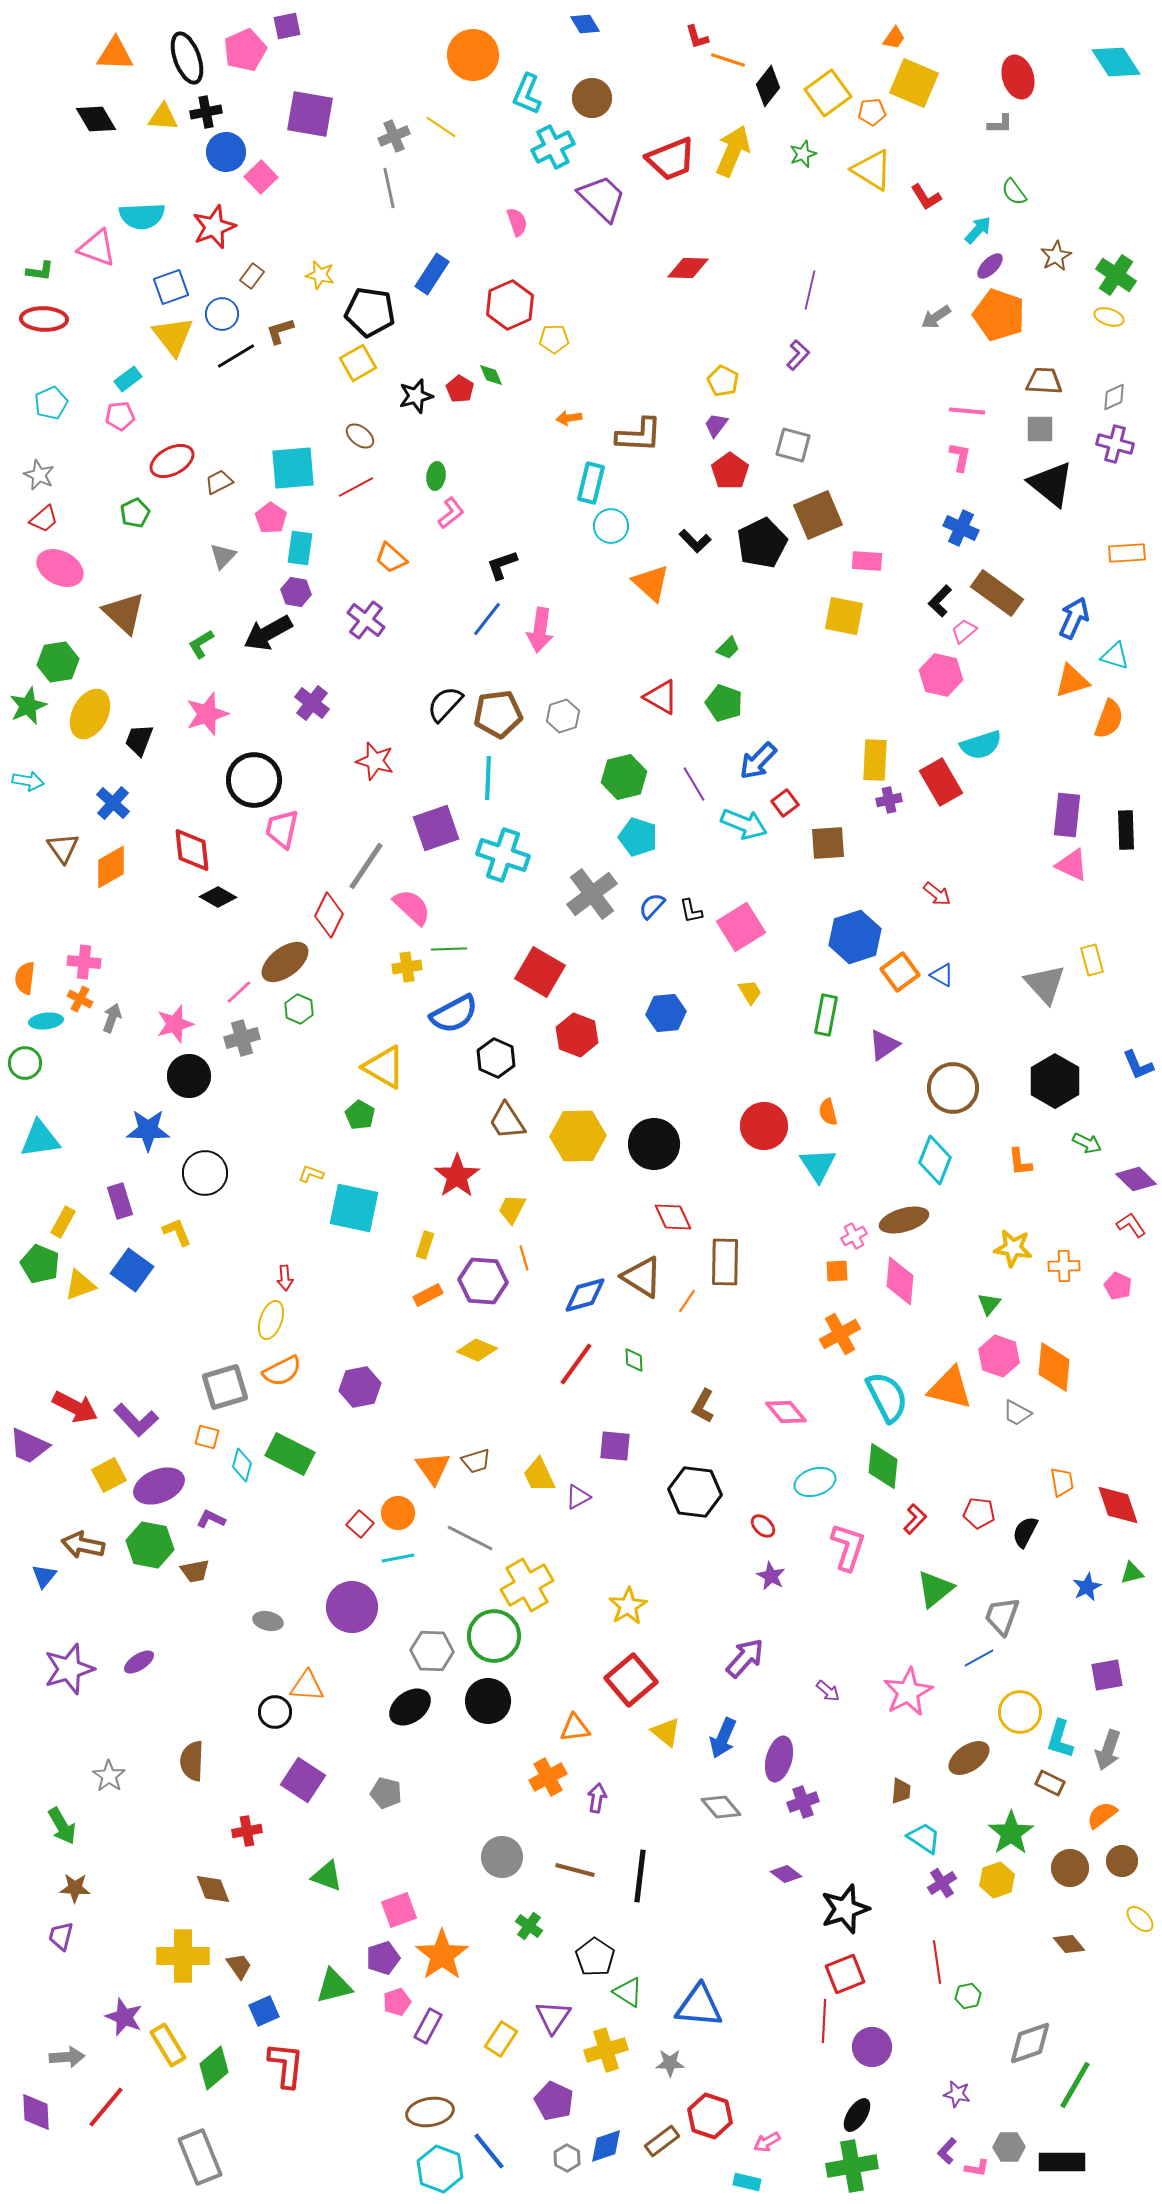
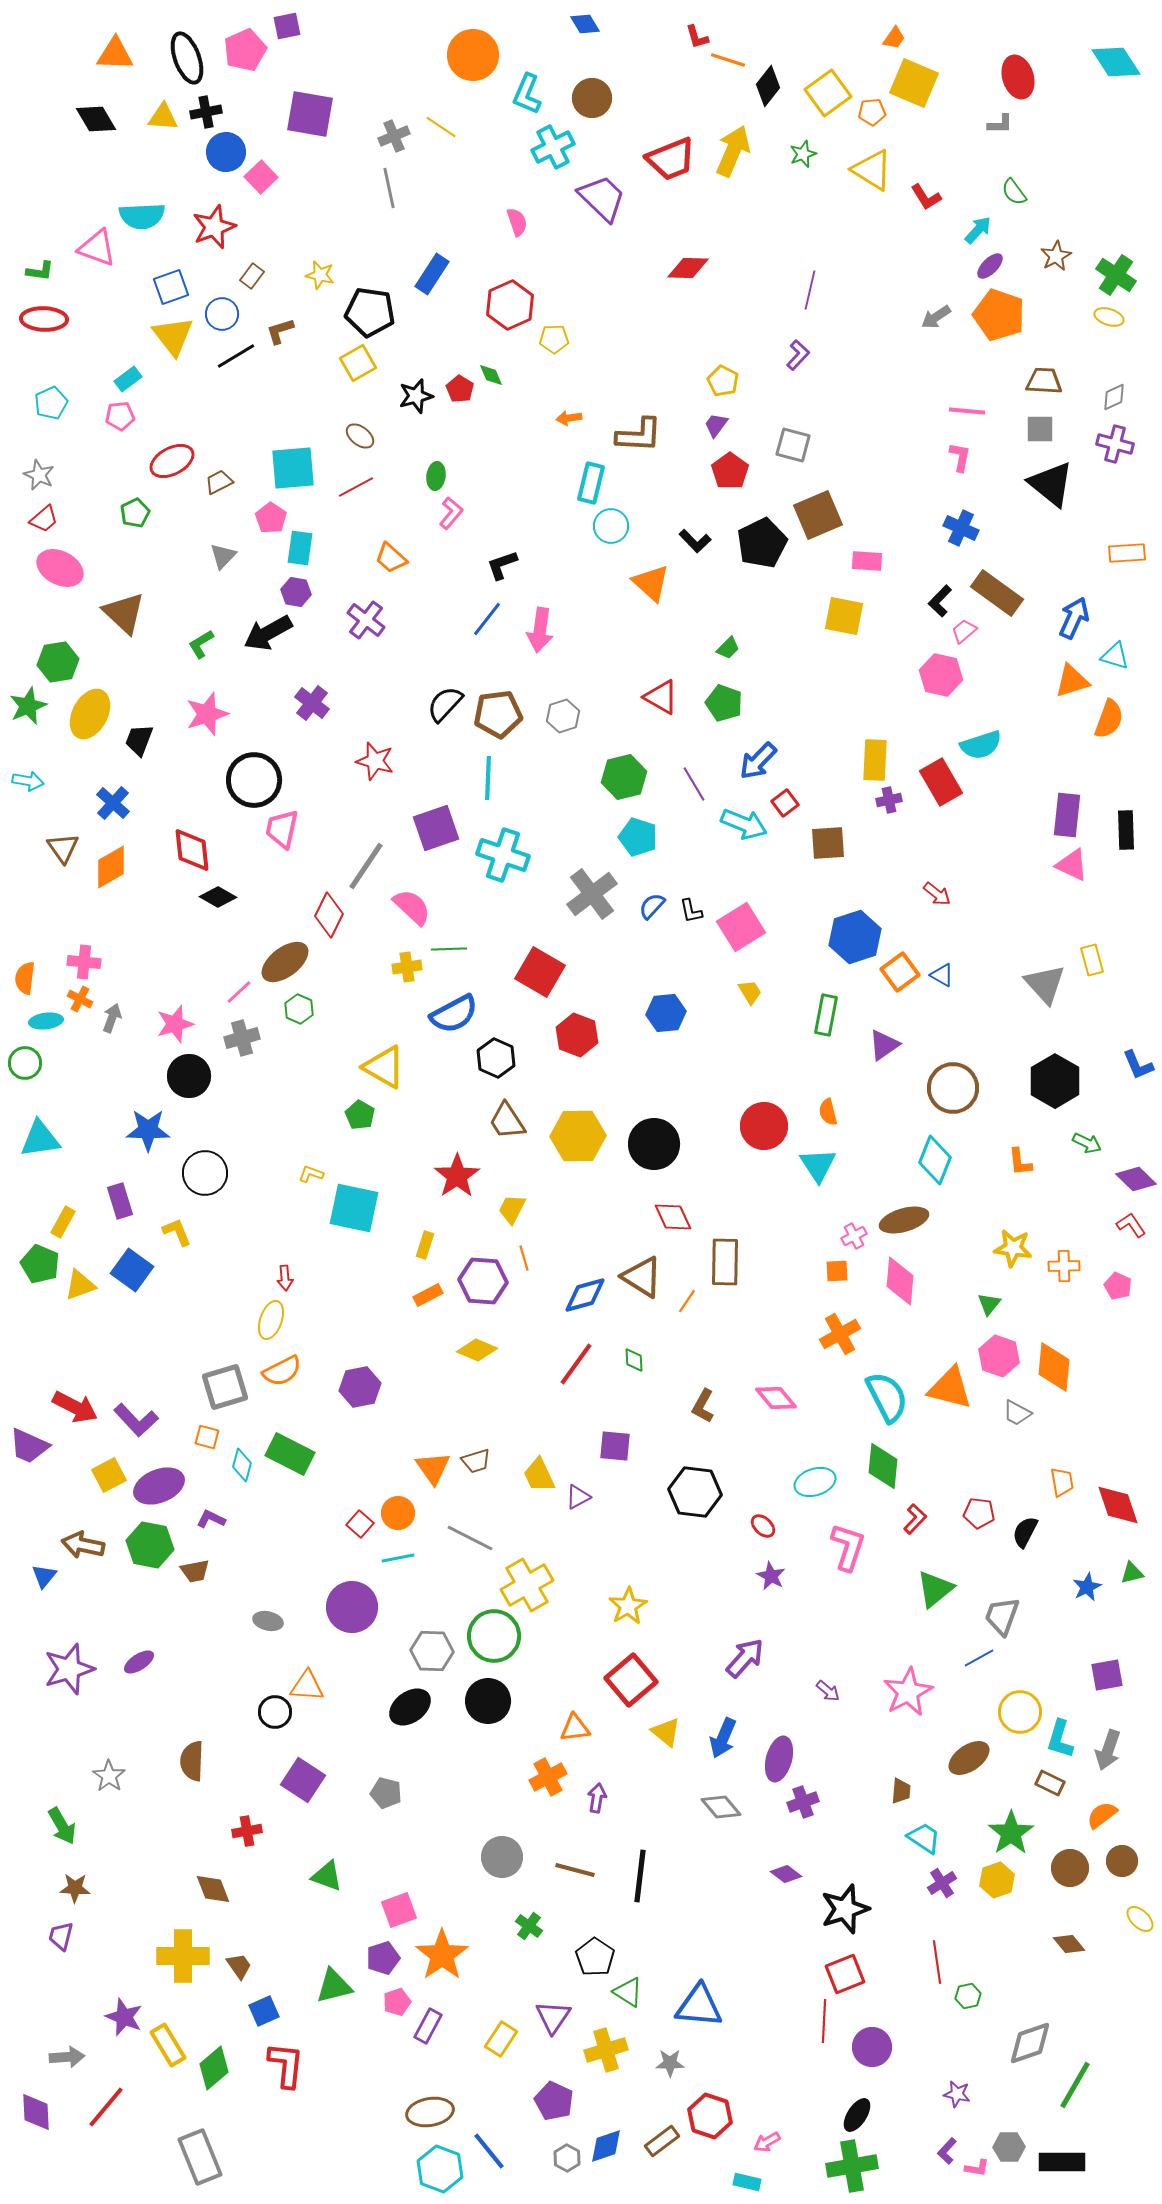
pink L-shape at (451, 513): rotated 12 degrees counterclockwise
pink diamond at (786, 1412): moved 10 px left, 14 px up
